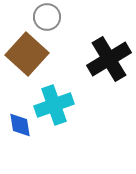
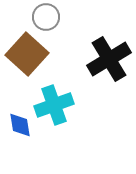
gray circle: moved 1 px left
